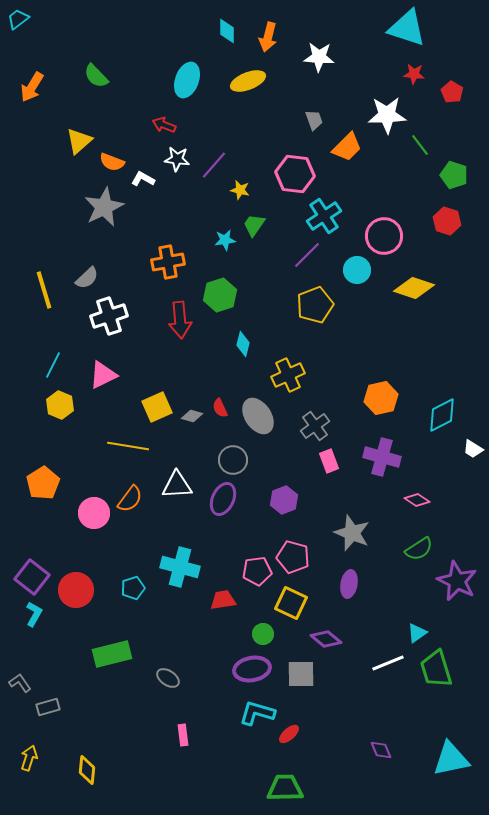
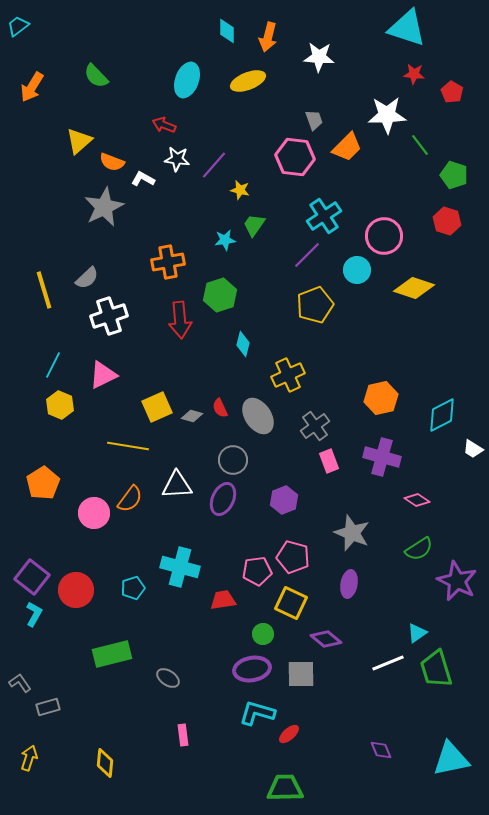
cyan trapezoid at (18, 19): moved 7 px down
pink hexagon at (295, 174): moved 17 px up
yellow diamond at (87, 770): moved 18 px right, 7 px up
